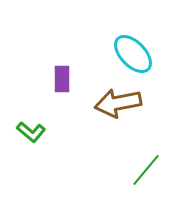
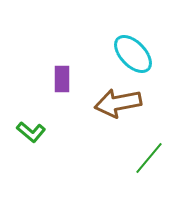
green line: moved 3 px right, 12 px up
